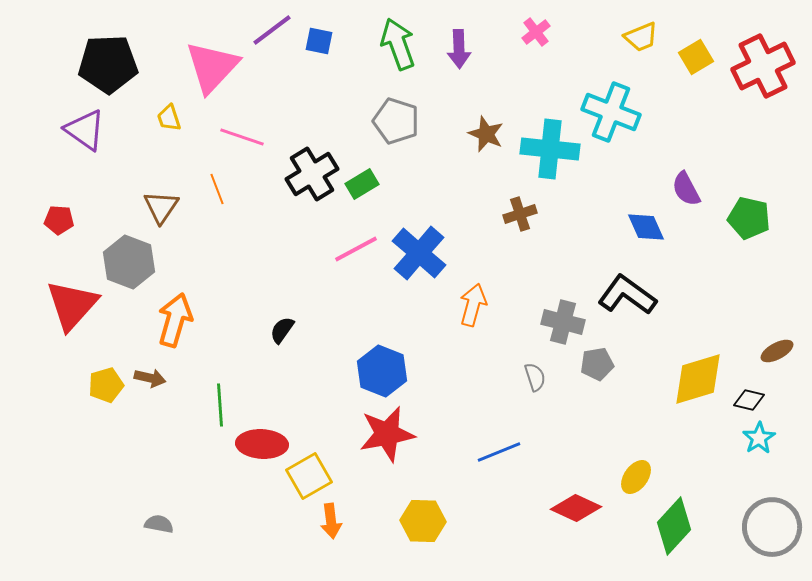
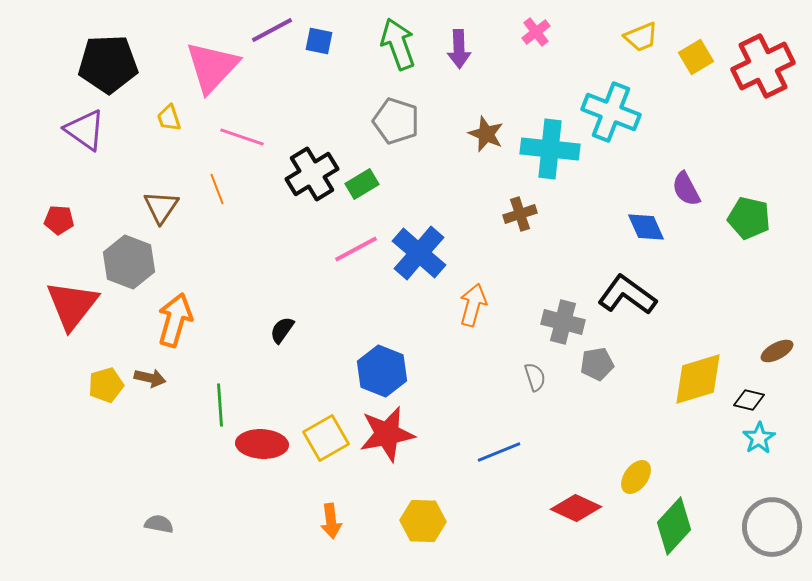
purple line at (272, 30): rotated 9 degrees clockwise
red triangle at (72, 305): rotated 4 degrees counterclockwise
yellow square at (309, 476): moved 17 px right, 38 px up
